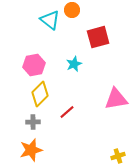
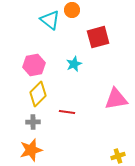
yellow diamond: moved 2 px left
red line: rotated 49 degrees clockwise
